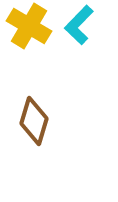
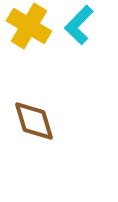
brown diamond: rotated 33 degrees counterclockwise
